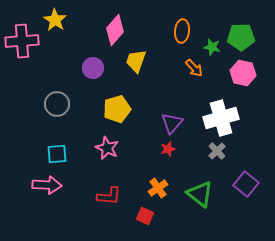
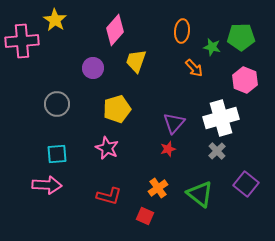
pink hexagon: moved 2 px right, 7 px down; rotated 10 degrees clockwise
purple triangle: moved 2 px right
red L-shape: rotated 10 degrees clockwise
